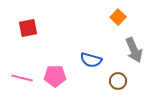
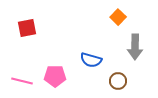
red square: moved 1 px left
gray arrow: moved 1 px right, 3 px up; rotated 25 degrees clockwise
pink line: moved 3 px down
